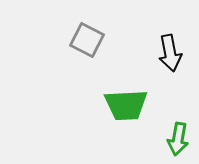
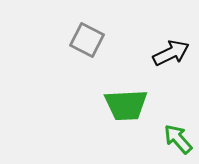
black arrow: moved 1 px right; rotated 105 degrees counterclockwise
green arrow: rotated 128 degrees clockwise
